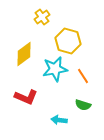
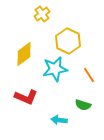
yellow cross: moved 3 px up
yellow hexagon: rotated 10 degrees clockwise
orange line: moved 6 px right, 1 px up
